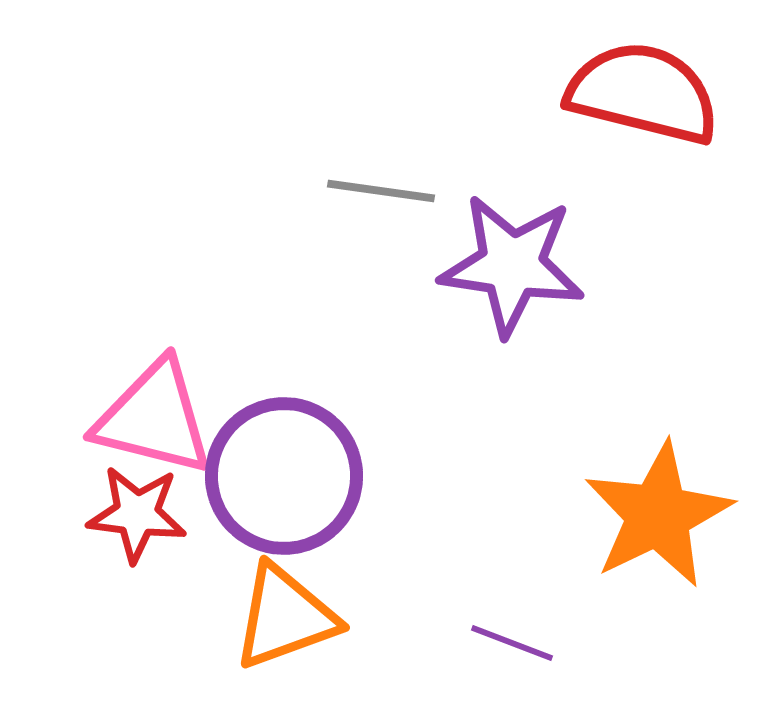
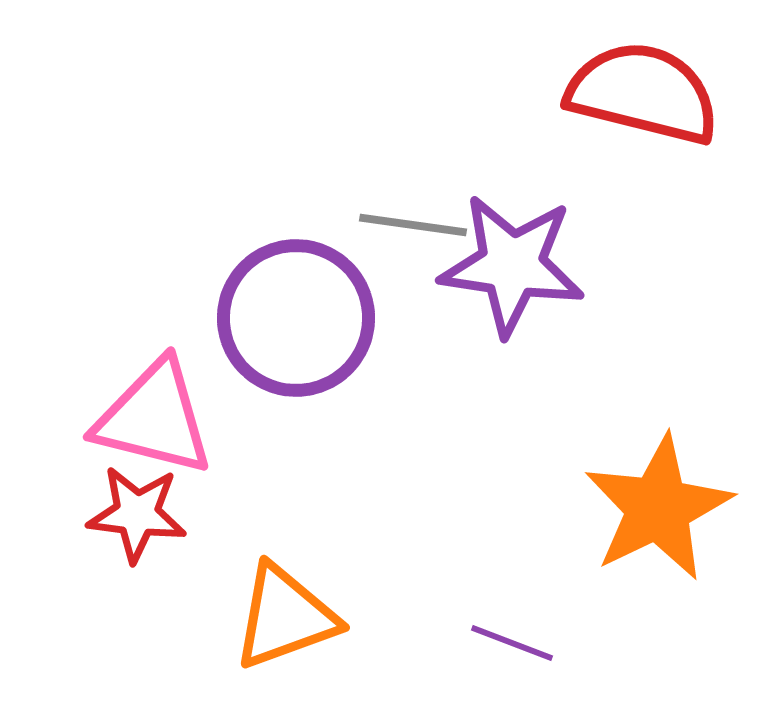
gray line: moved 32 px right, 34 px down
purple circle: moved 12 px right, 158 px up
orange star: moved 7 px up
